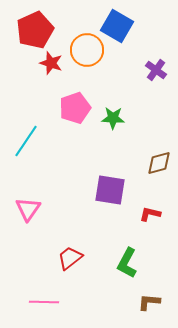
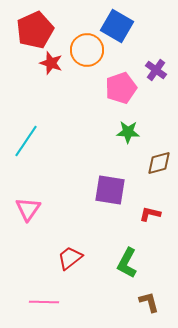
pink pentagon: moved 46 px right, 20 px up
green star: moved 15 px right, 14 px down
brown L-shape: rotated 70 degrees clockwise
